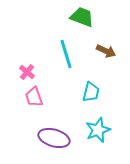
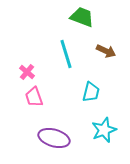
cyan star: moved 6 px right
